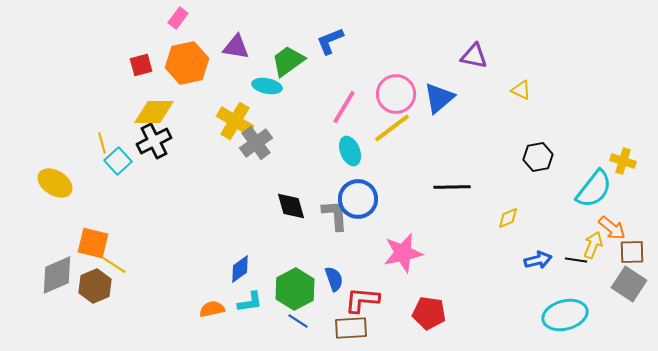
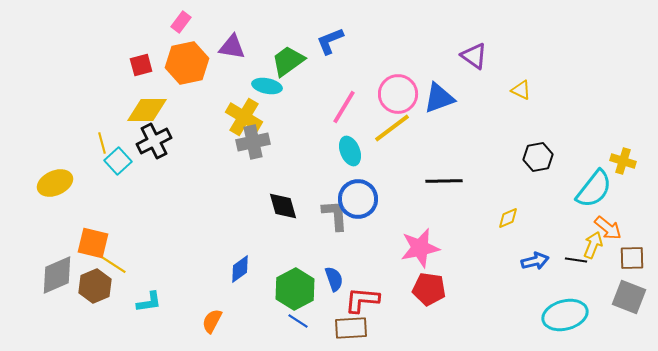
pink rectangle at (178, 18): moved 3 px right, 4 px down
purple triangle at (236, 47): moved 4 px left
purple triangle at (474, 56): rotated 24 degrees clockwise
pink circle at (396, 94): moved 2 px right
blue triangle at (439, 98): rotated 20 degrees clockwise
yellow diamond at (154, 112): moved 7 px left, 2 px up
yellow cross at (235, 121): moved 9 px right, 4 px up
gray cross at (256, 143): moved 3 px left, 1 px up; rotated 24 degrees clockwise
yellow ellipse at (55, 183): rotated 56 degrees counterclockwise
black line at (452, 187): moved 8 px left, 6 px up
black diamond at (291, 206): moved 8 px left
orange arrow at (612, 228): moved 4 px left
brown square at (632, 252): moved 6 px down
pink star at (403, 253): moved 17 px right, 5 px up
blue arrow at (538, 260): moved 3 px left, 1 px down
gray square at (629, 284): moved 13 px down; rotated 12 degrees counterclockwise
cyan L-shape at (250, 302): moved 101 px left
orange semicircle at (212, 309): moved 12 px down; rotated 50 degrees counterclockwise
red pentagon at (429, 313): moved 24 px up
